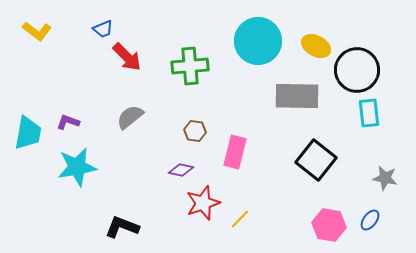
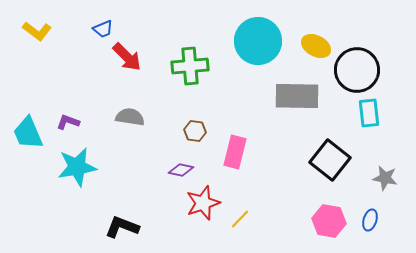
gray semicircle: rotated 48 degrees clockwise
cyan trapezoid: rotated 147 degrees clockwise
black square: moved 14 px right
blue ellipse: rotated 20 degrees counterclockwise
pink hexagon: moved 4 px up
